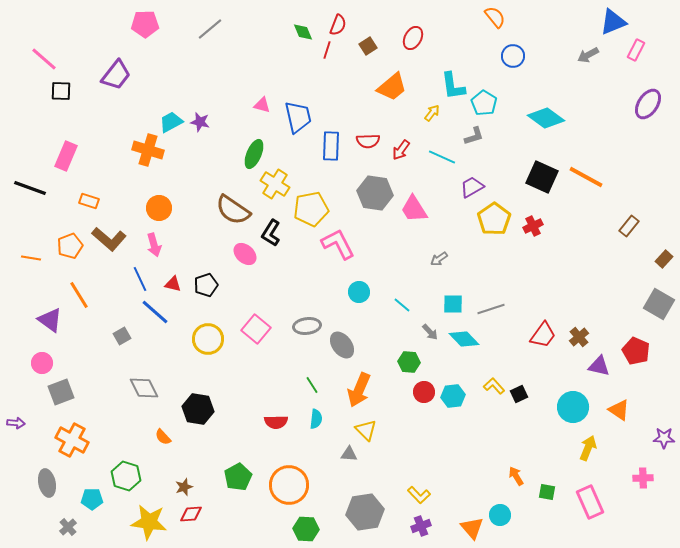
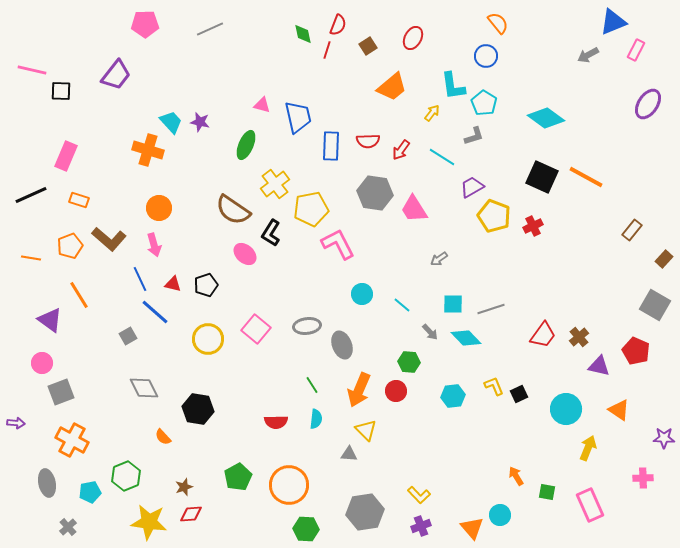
orange semicircle at (495, 17): moved 3 px right, 6 px down
gray line at (210, 29): rotated 16 degrees clockwise
green diamond at (303, 32): moved 2 px down; rotated 10 degrees clockwise
blue circle at (513, 56): moved 27 px left
pink line at (44, 59): moved 12 px left, 11 px down; rotated 28 degrees counterclockwise
cyan trapezoid at (171, 122): rotated 75 degrees clockwise
green ellipse at (254, 154): moved 8 px left, 9 px up
cyan line at (442, 157): rotated 8 degrees clockwise
yellow cross at (275, 184): rotated 20 degrees clockwise
black line at (30, 188): moved 1 px right, 7 px down; rotated 44 degrees counterclockwise
orange rectangle at (89, 201): moved 10 px left, 1 px up
yellow pentagon at (494, 219): moved 3 px up; rotated 16 degrees counterclockwise
brown rectangle at (629, 226): moved 3 px right, 4 px down
cyan circle at (359, 292): moved 3 px right, 2 px down
gray square at (659, 304): moved 4 px left, 1 px down
gray square at (122, 336): moved 6 px right
cyan diamond at (464, 339): moved 2 px right, 1 px up
gray ellipse at (342, 345): rotated 16 degrees clockwise
yellow L-shape at (494, 386): rotated 20 degrees clockwise
red circle at (424, 392): moved 28 px left, 1 px up
cyan circle at (573, 407): moved 7 px left, 2 px down
green hexagon at (126, 476): rotated 20 degrees clockwise
cyan pentagon at (92, 499): moved 2 px left, 7 px up; rotated 10 degrees counterclockwise
pink rectangle at (590, 502): moved 3 px down
